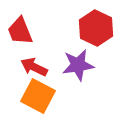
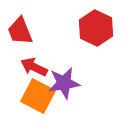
purple star: moved 14 px left, 18 px down
